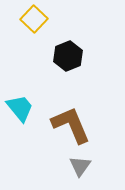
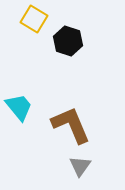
yellow square: rotated 12 degrees counterclockwise
black hexagon: moved 15 px up; rotated 20 degrees counterclockwise
cyan trapezoid: moved 1 px left, 1 px up
